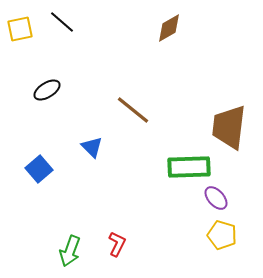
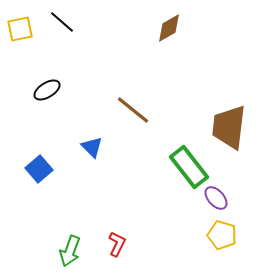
green rectangle: rotated 54 degrees clockwise
